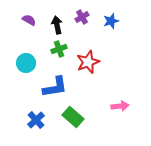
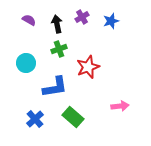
black arrow: moved 1 px up
red star: moved 5 px down
blue cross: moved 1 px left, 1 px up
